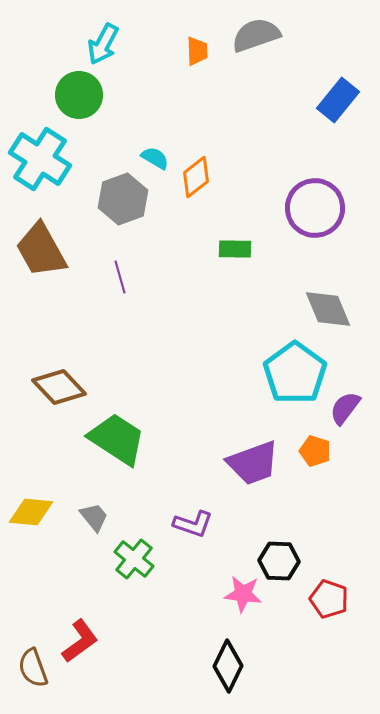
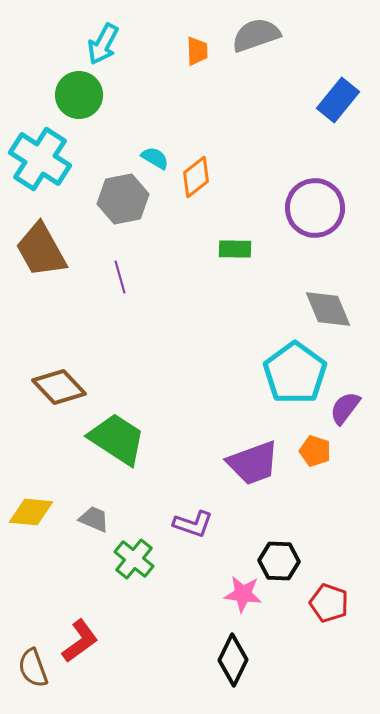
gray hexagon: rotated 9 degrees clockwise
gray trapezoid: moved 2 px down; rotated 28 degrees counterclockwise
red pentagon: moved 4 px down
black diamond: moved 5 px right, 6 px up
